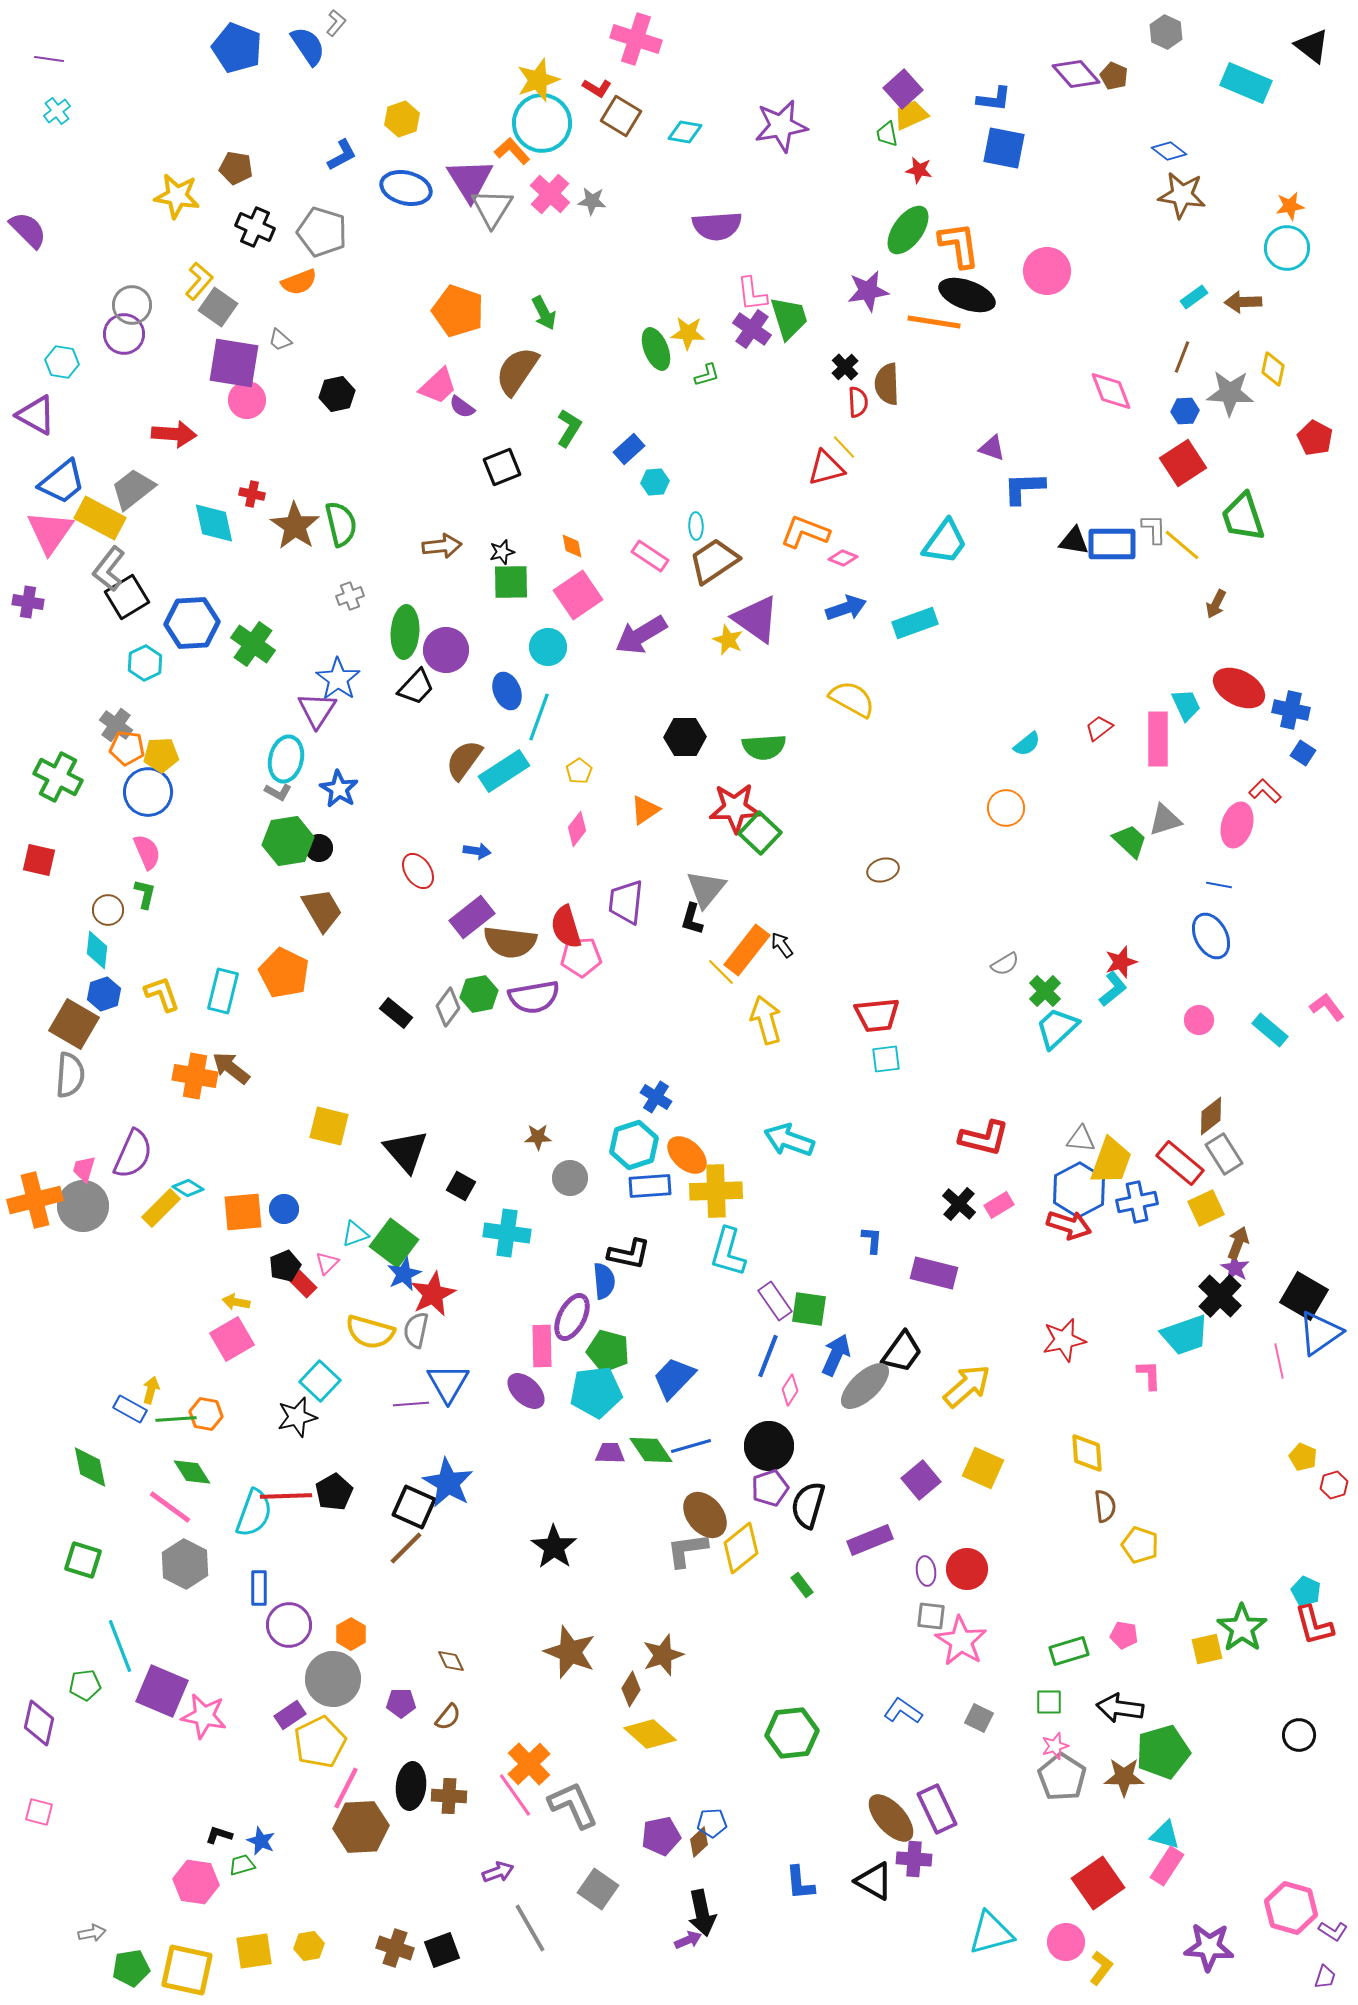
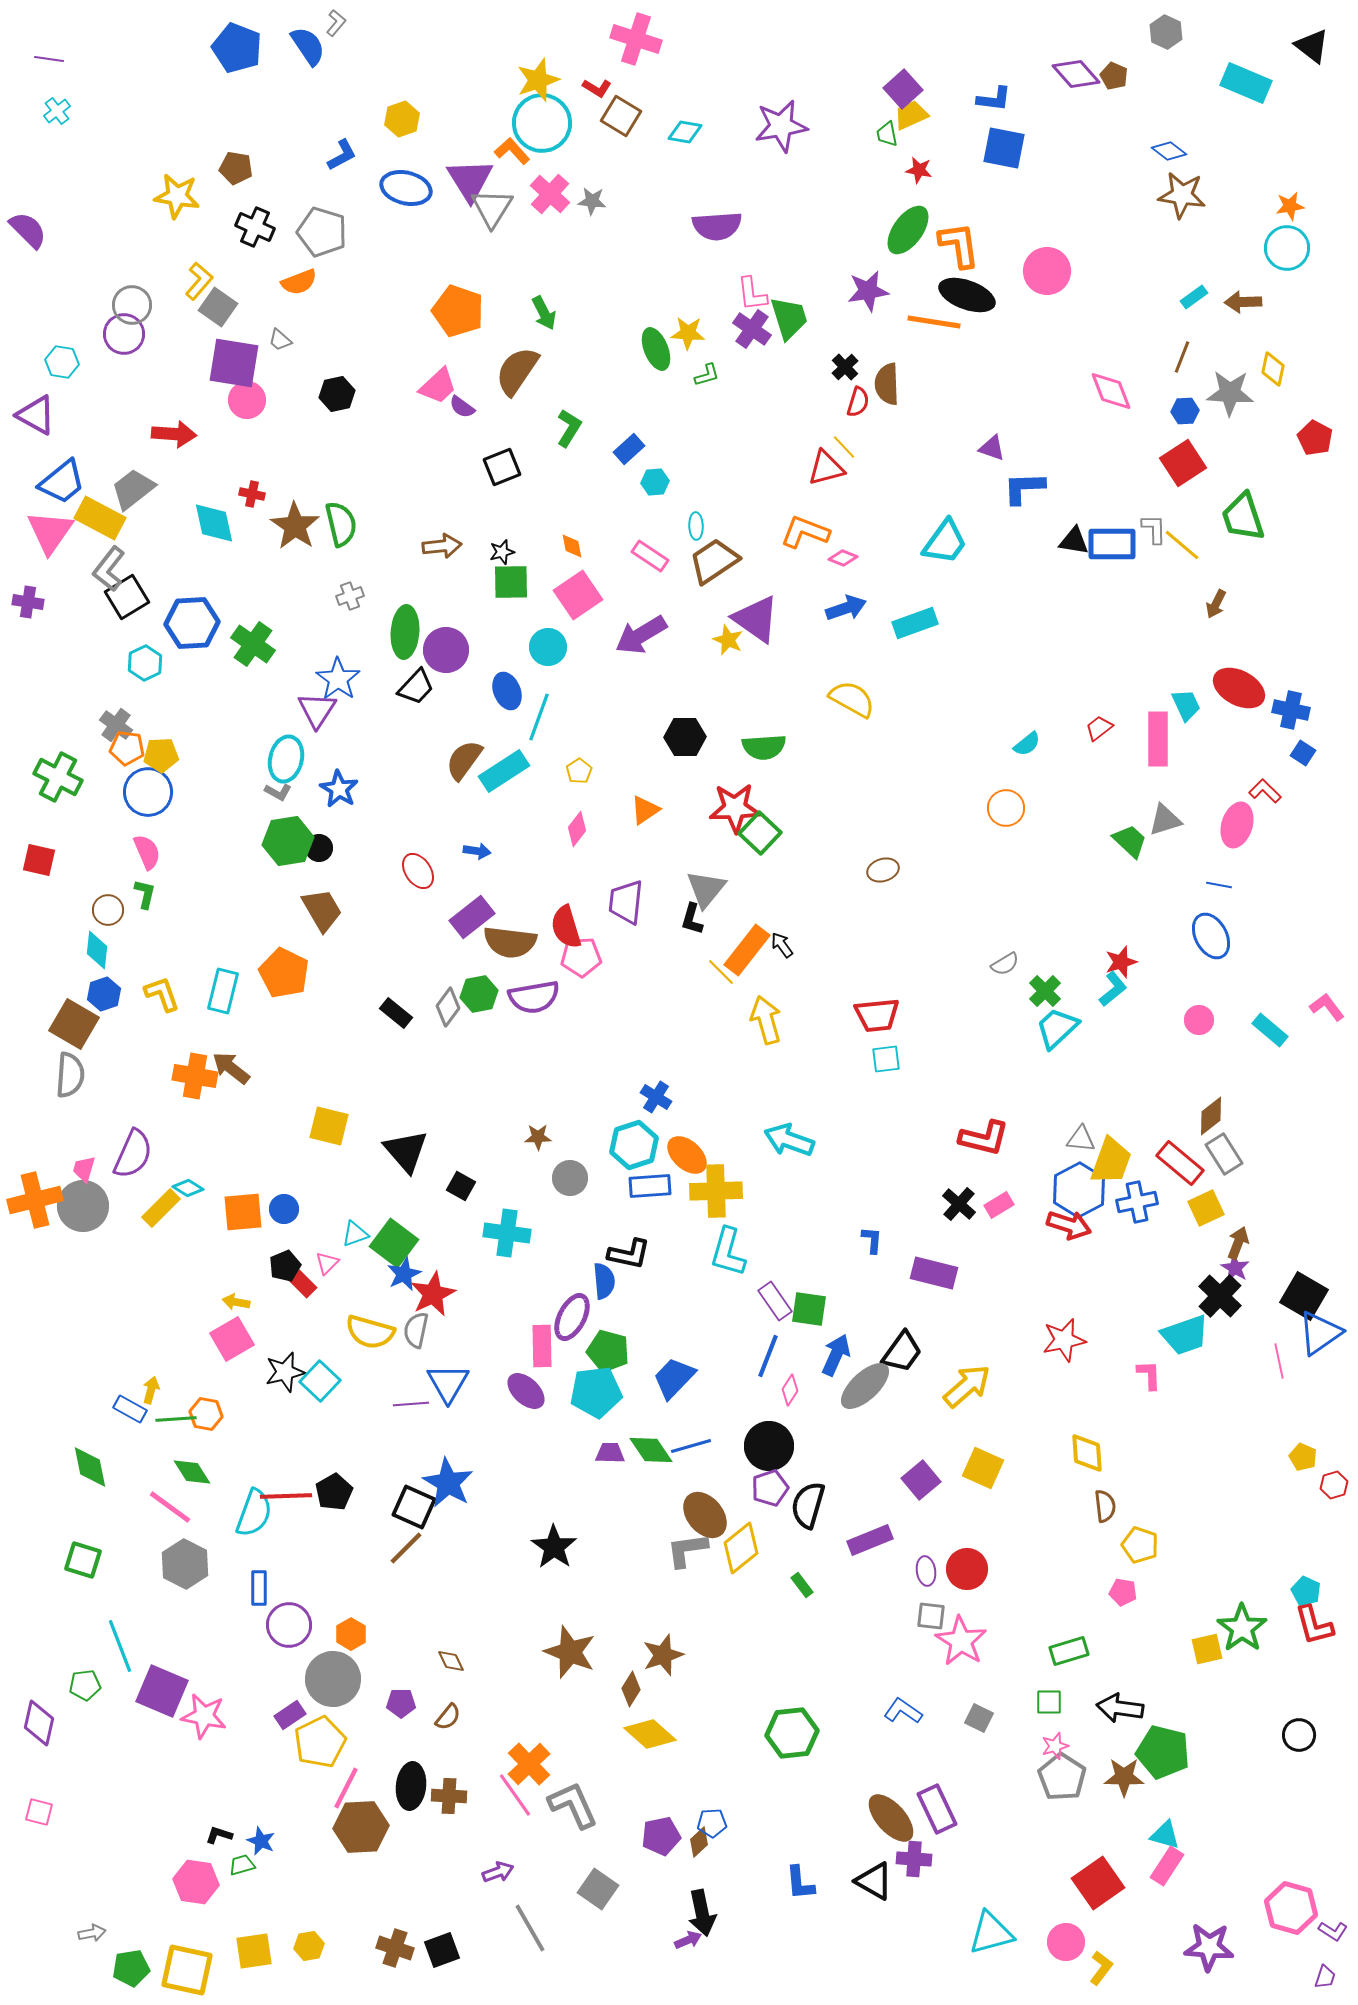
red semicircle at (858, 402): rotated 20 degrees clockwise
black star at (297, 1417): moved 12 px left, 45 px up
pink pentagon at (1124, 1635): moved 1 px left, 43 px up
green pentagon at (1163, 1752): rotated 30 degrees clockwise
